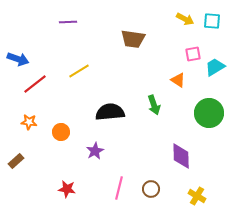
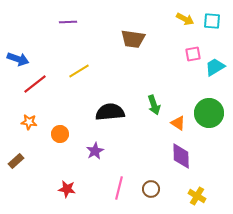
orange triangle: moved 43 px down
orange circle: moved 1 px left, 2 px down
